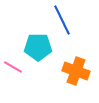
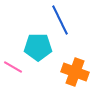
blue line: moved 2 px left
orange cross: moved 1 px left, 1 px down
